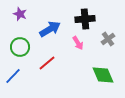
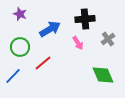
red line: moved 4 px left
